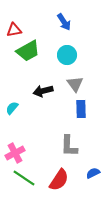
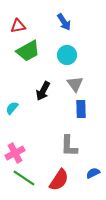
red triangle: moved 4 px right, 4 px up
black arrow: rotated 48 degrees counterclockwise
